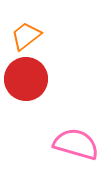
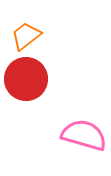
pink semicircle: moved 8 px right, 9 px up
